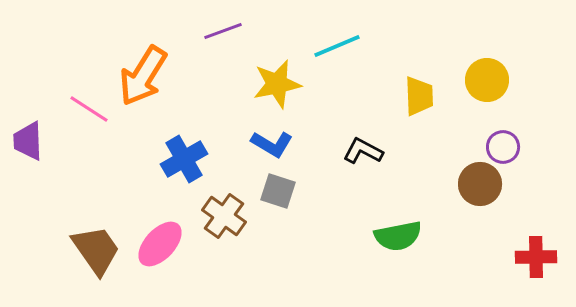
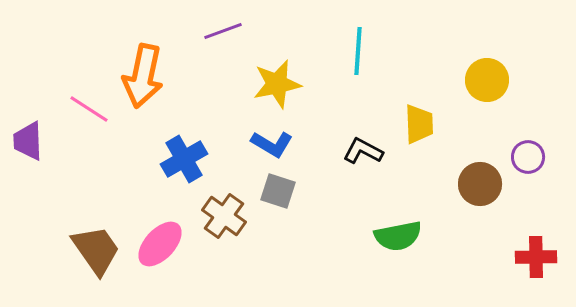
cyan line: moved 21 px right, 5 px down; rotated 63 degrees counterclockwise
orange arrow: rotated 20 degrees counterclockwise
yellow trapezoid: moved 28 px down
purple circle: moved 25 px right, 10 px down
